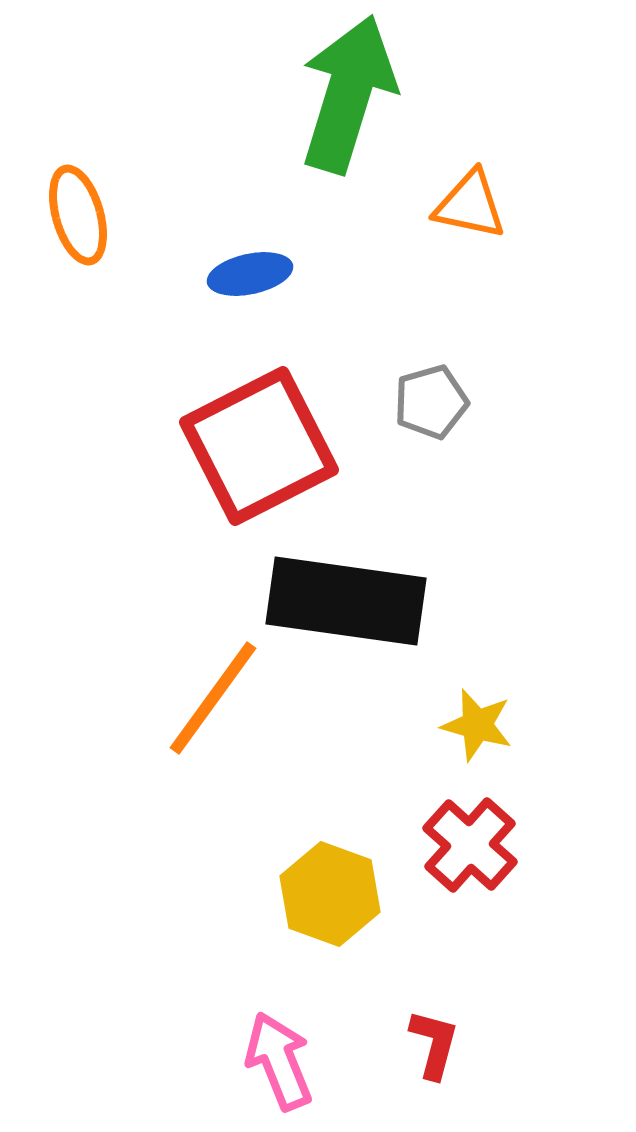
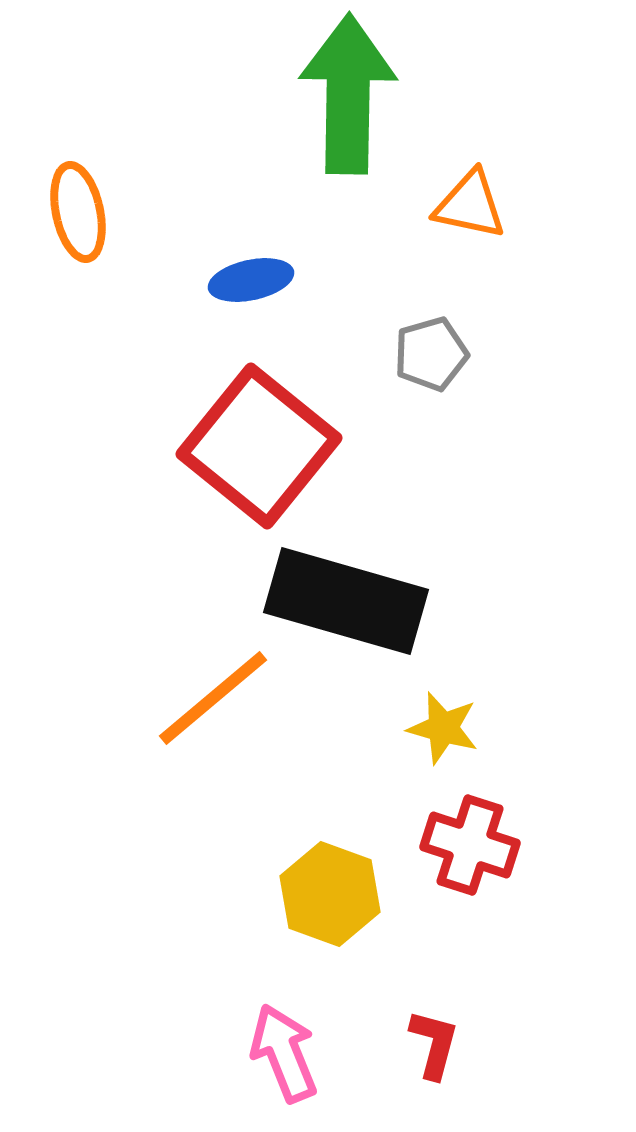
green arrow: rotated 16 degrees counterclockwise
orange ellipse: moved 3 px up; rotated 4 degrees clockwise
blue ellipse: moved 1 px right, 6 px down
gray pentagon: moved 48 px up
red square: rotated 24 degrees counterclockwise
black rectangle: rotated 8 degrees clockwise
orange line: rotated 14 degrees clockwise
yellow star: moved 34 px left, 3 px down
red cross: rotated 24 degrees counterclockwise
pink arrow: moved 5 px right, 8 px up
